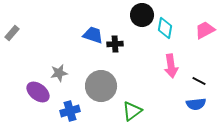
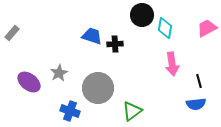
pink trapezoid: moved 2 px right, 2 px up
blue trapezoid: moved 1 px left, 1 px down
pink arrow: moved 1 px right, 2 px up
gray star: rotated 18 degrees counterclockwise
black line: rotated 48 degrees clockwise
gray circle: moved 3 px left, 2 px down
purple ellipse: moved 9 px left, 10 px up
blue cross: rotated 36 degrees clockwise
